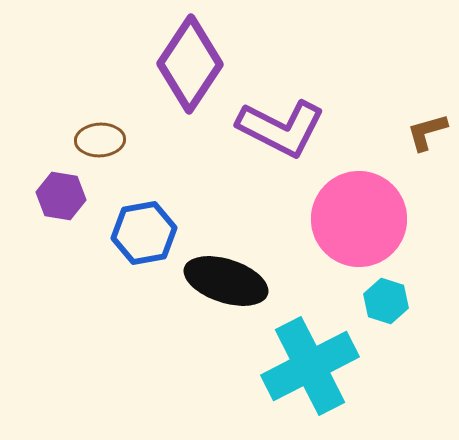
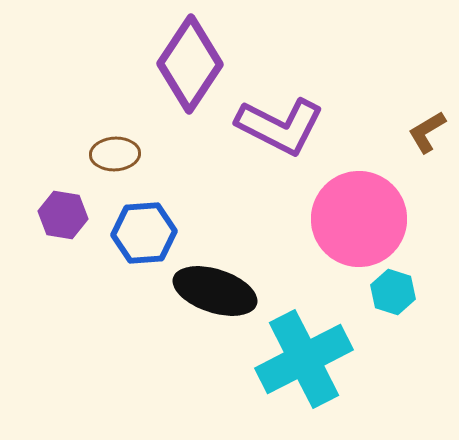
purple L-shape: moved 1 px left, 2 px up
brown L-shape: rotated 15 degrees counterclockwise
brown ellipse: moved 15 px right, 14 px down
purple hexagon: moved 2 px right, 19 px down
blue hexagon: rotated 6 degrees clockwise
black ellipse: moved 11 px left, 10 px down
cyan hexagon: moved 7 px right, 9 px up
cyan cross: moved 6 px left, 7 px up
